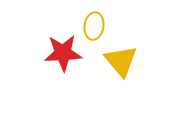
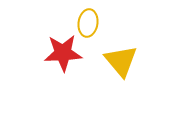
yellow ellipse: moved 6 px left, 3 px up
